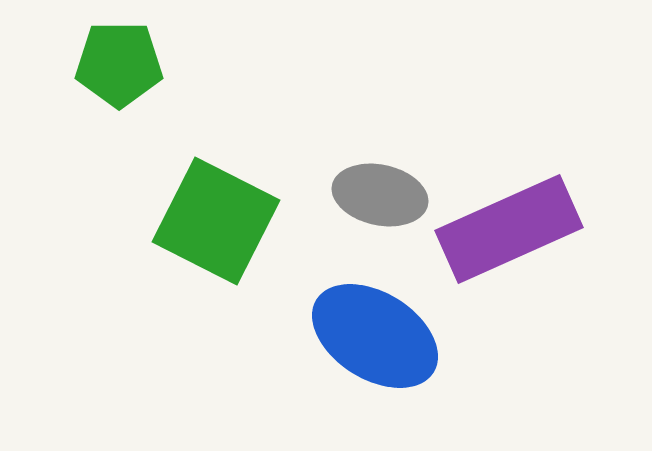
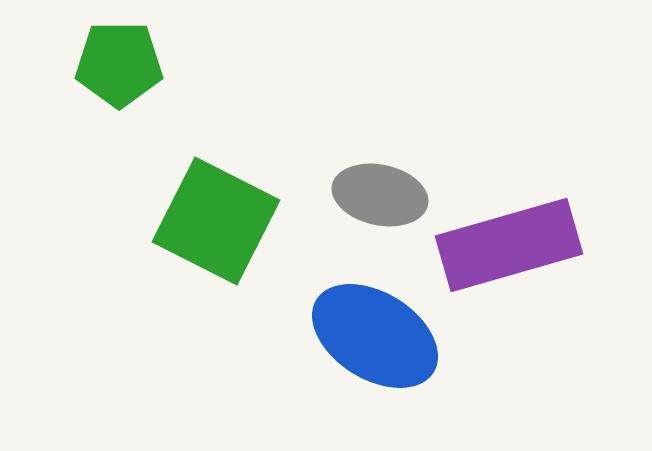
purple rectangle: moved 16 px down; rotated 8 degrees clockwise
